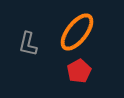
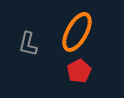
orange ellipse: rotated 9 degrees counterclockwise
